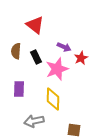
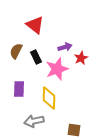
purple arrow: moved 1 px right; rotated 40 degrees counterclockwise
brown semicircle: rotated 21 degrees clockwise
yellow diamond: moved 4 px left, 1 px up
